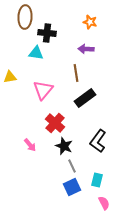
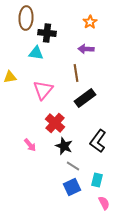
brown ellipse: moved 1 px right, 1 px down
orange star: rotated 24 degrees clockwise
gray line: moved 1 px right; rotated 32 degrees counterclockwise
